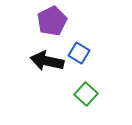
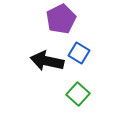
purple pentagon: moved 9 px right, 2 px up
green square: moved 8 px left
